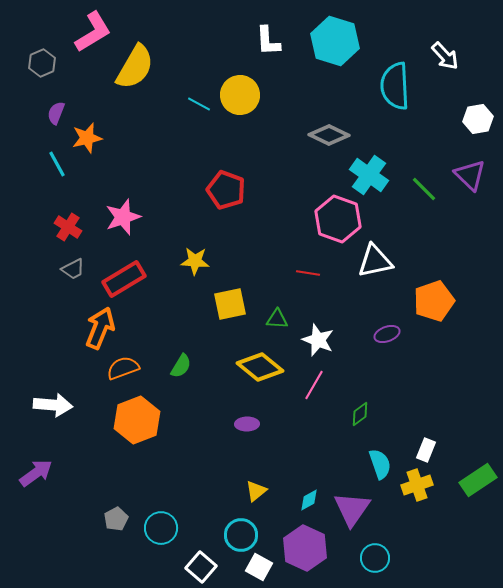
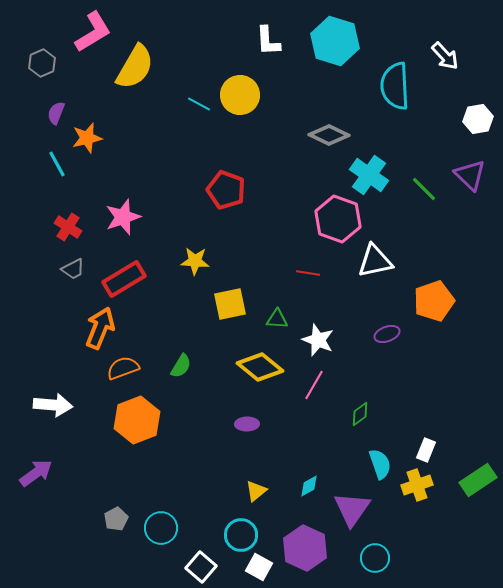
cyan diamond at (309, 500): moved 14 px up
